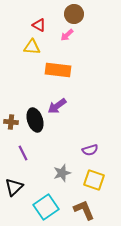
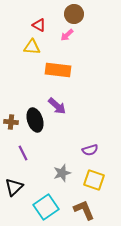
purple arrow: rotated 102 degrees counterclockwise
